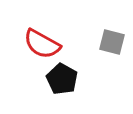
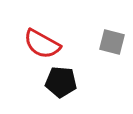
black pentagon: moved 1 px left, 3 px down; rotated 24 degrees counterclockwise
